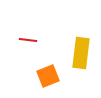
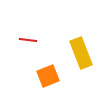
yellow rectangle: rotated 28 degrees counterclockwise
